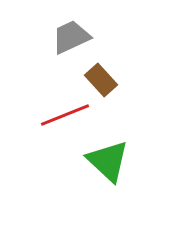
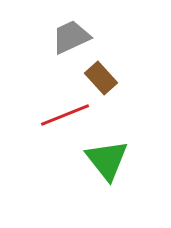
brown rectangle: moved 2 px up
green triangle: moved 1 px left, 1 px up; rotated 9 degrees clockwise
